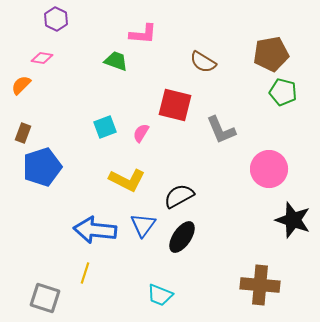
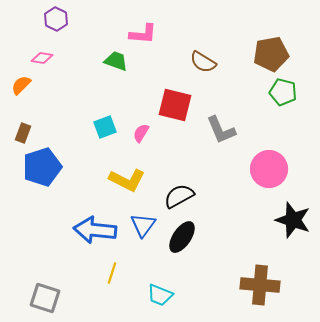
yellow line: moved 27 px right
